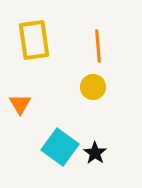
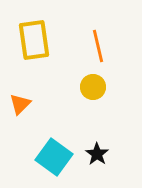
orange line: rotated 8 degrees counterclockwise
orange triangle: rotated 15 degrees clockwise
cyan square: moved 6 px left, 10 px down
black star: moved 2 px right, 1 px down
